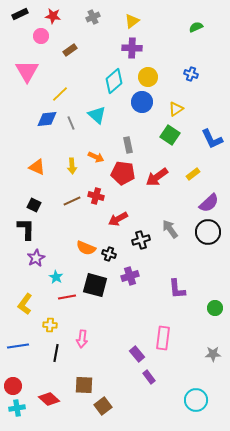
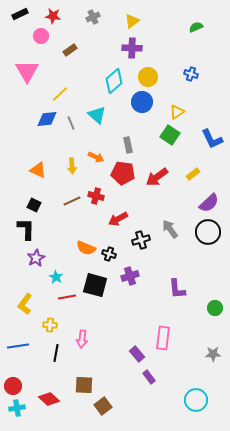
yellow triangle at (176, 109): moved 1 px right, 3 px down
orange triangle at (37, 167): moved 1 px right, 3 px down
